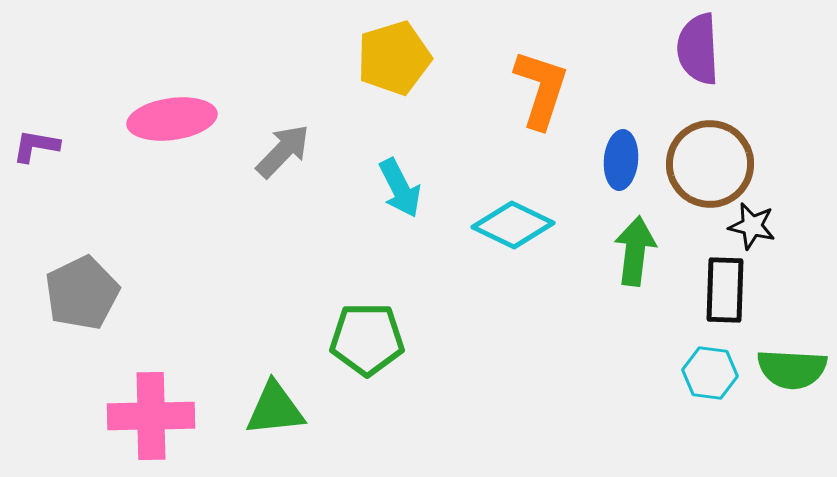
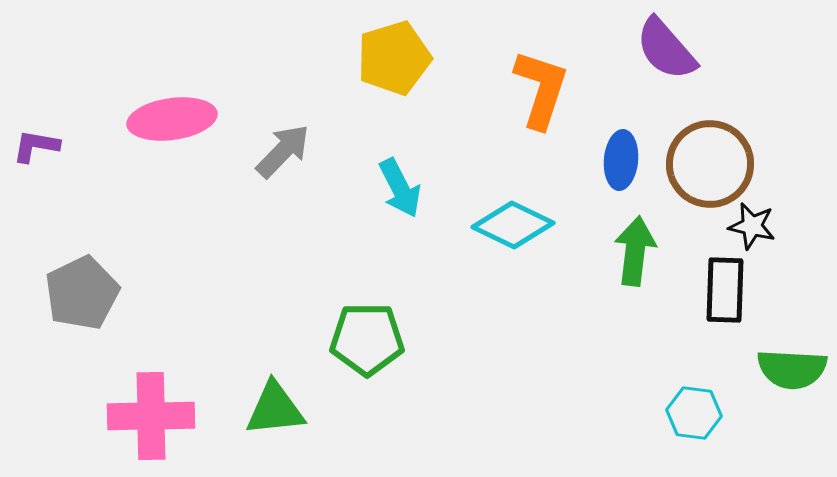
purple semicircle: moved 32 px left; rotated 38 degrees counterclockwise
cyan hexagon: moved 16 px left, 40 px down
